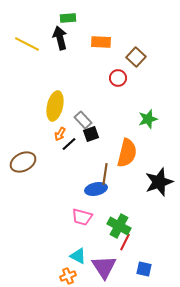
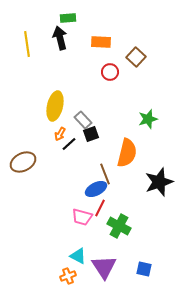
yellow line: rotated 55 degrees clockwise
red circle: moved 8 px left, 6 px up
brown line: rotated 30 degrees counterclockwise
blue ellipse: rotated 15 degrees counterclockwise
red line: moved 25 px left, 34 px up
